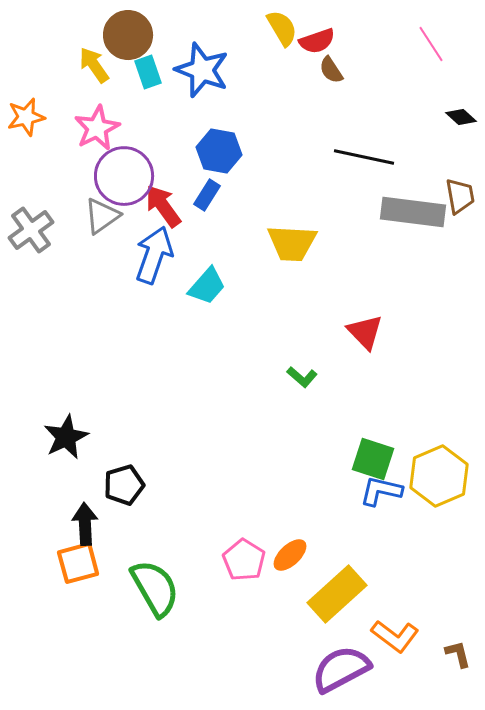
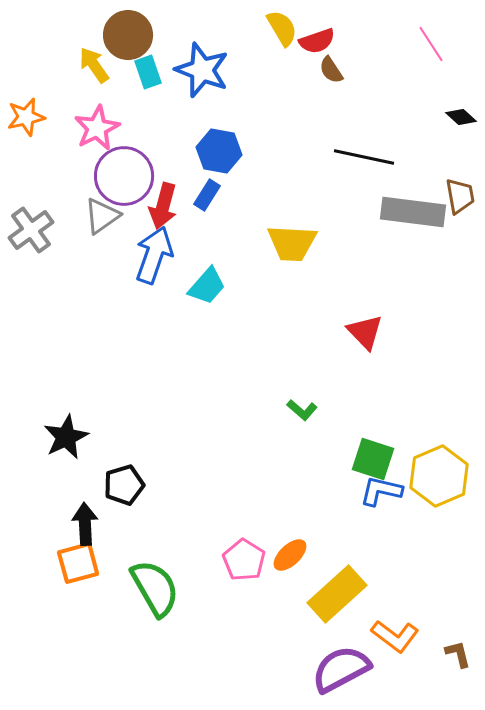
red arrow: rotated 129 degrees counterclockwise
green L-shape: moved 33 px down
